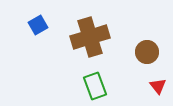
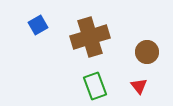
red triangle: moved 19 px left
